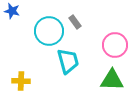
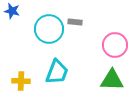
gray rectangle: rotated 48 degrees counterclockwise
cyan circle: moved 2 px up
cyan trapezoid: moved 11 px left, 11 px down; rotated 36 degrees clockwise
